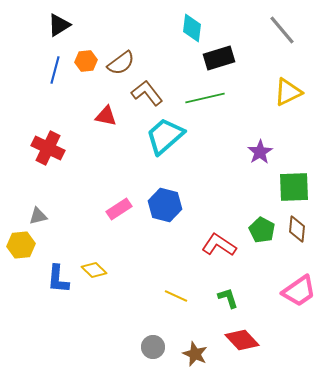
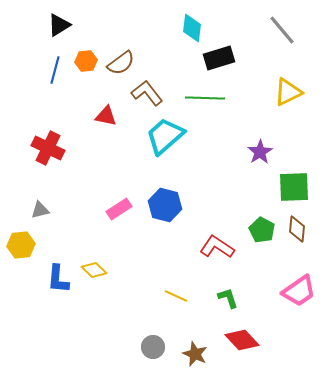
green line: rotated 15 degrees clockwise
gray triangle: moved 2 px right, 6 px up
red L-shape: moved 2 px left, 2 px down
